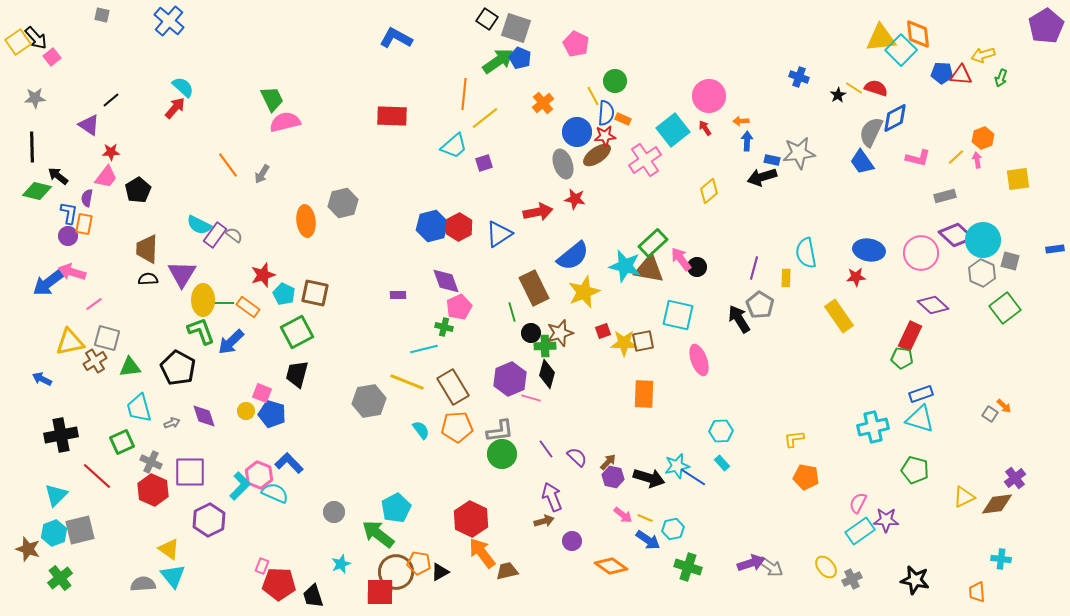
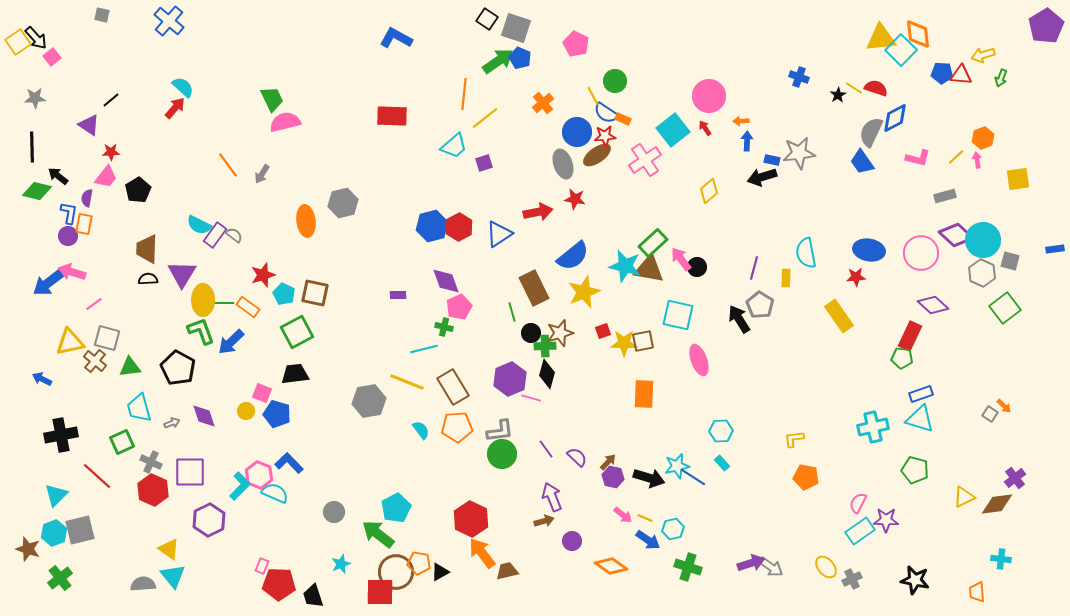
blue semicircle at (606, 113): rotated 120 degrees clockwise
brown cross at (95, 361): rotated 20 degrees counterclockwise
black trapezoid at (297, 374): moved 2 px left; rotated 68 degrees clockwise
blue pentagon at (272, 414): moved 5 px right
